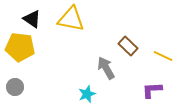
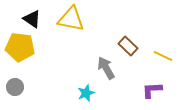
cyan star: moved 1 px left, 1 px up
